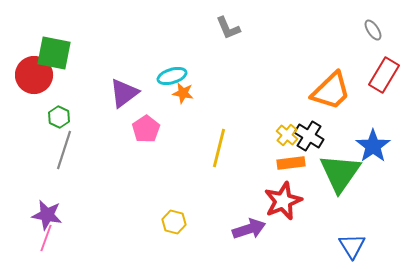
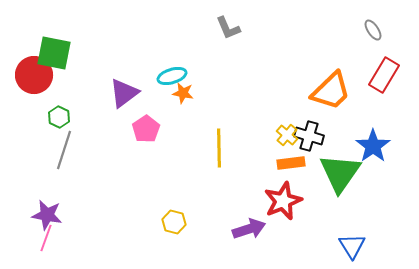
black cross: rotated 16 degrees counterclockwise
yellow line: rotated 15 degrees counterclockwise
